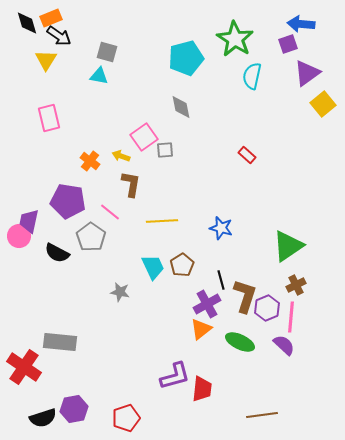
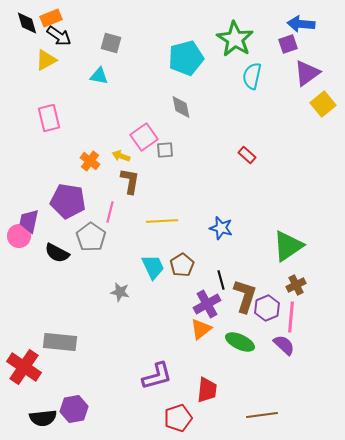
gray square at (107, 52): moved 4 px right, 9 px up
yellow triangle at (46, 60): rotated 30 degrees clockwise
brown L-shape at (131, 184): moved 1 px left, 3 px up
pink line at (110, 212): rotated 65 degrees clockwise
purple L-shape at (175, 376): moved 18 px left
red trapezoid at (202, 389): moved 5 px right, 1 px down
black semicircle at (43, 418): rotated 12 degrees clockwise
red pentagon at (126, 418): moved 52 px right
